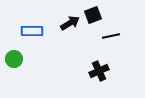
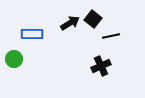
black square: moved 4 px down; rotated 30 degrees counterclockwise
blue rectangle: moved 3 px down
black cross: moved 2 px right, 5 px up
